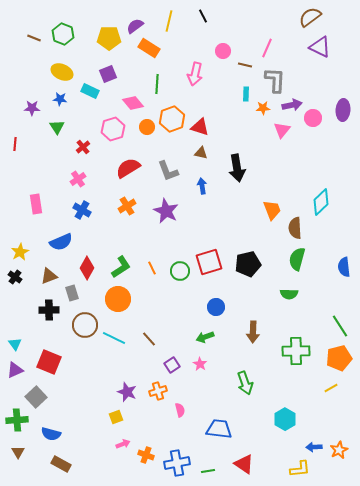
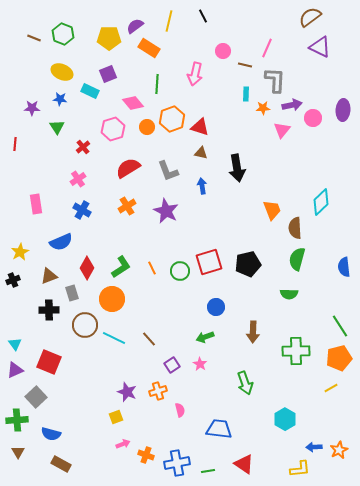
black cross at (15, 277): moved 2 px left, 3 px down; rotated 32 degrees clockwise
orange circle at (118, 299): moved 6 px left
